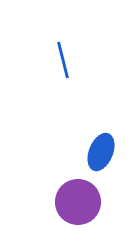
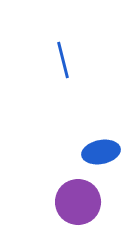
blue ellipse: rotated 57 degrees clockwise
